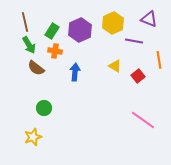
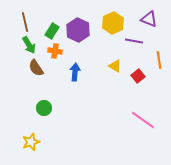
purple hexagon: moved 2 px left; rotated 10 degrees counterclockwise
brown semicircle: rotated 18 degrees clockwise
yellow star: moved 2 px left, 5 px down
